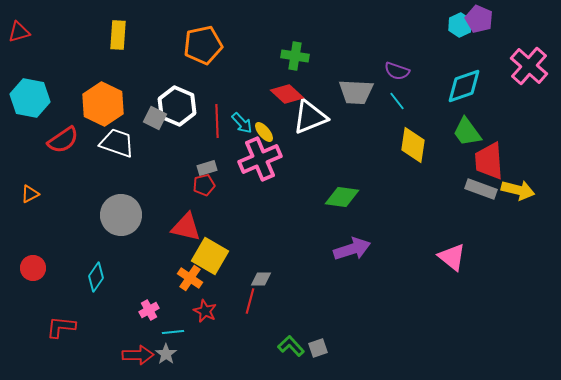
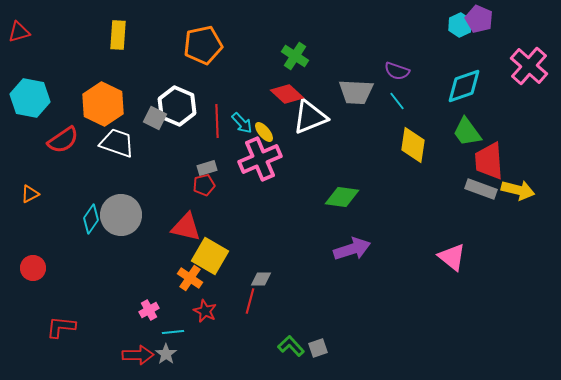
green cross at (295, 56): rotated 24 degrees clockwise
cyan diamond at (96, 277): moved 5 px left, 58 px up
